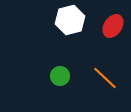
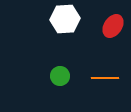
white hexagon: moved 5 px left, 1 px up; rotated 12 degrees clockwise
orange line: rotated 44 degrees counterclockwise
